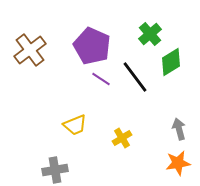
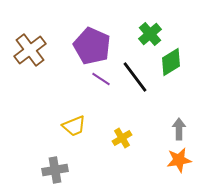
yellow trapezoid: moved 1 px left, 1 px down
gray arrow: rotated 15 degrees clockwise
orange star: moved 1 px right, 3 px up
